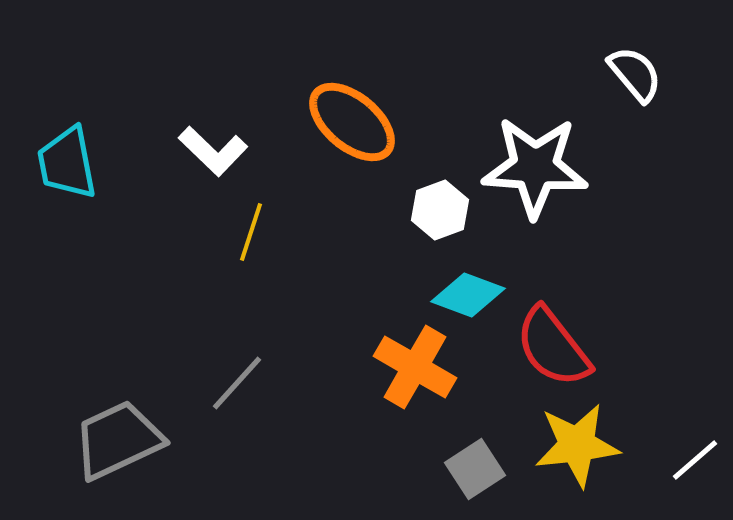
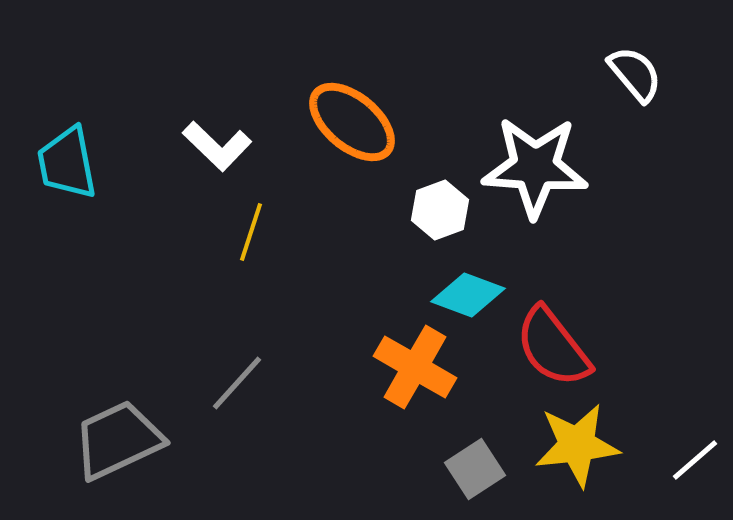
white L-shape: moved 4 px right, 5 px up
